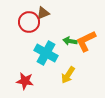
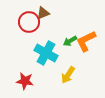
green arrow: rotated 40 degrees counterclockwise
